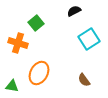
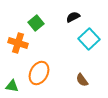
black semicircle: moved 1 px left, 6 px down
cyan square: rotated 10 degrees counterclockwise
brown semicircle: moved 2 px left
